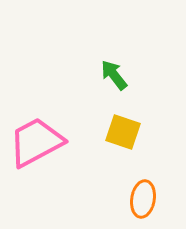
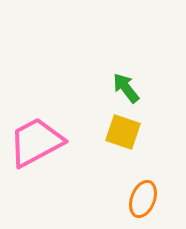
green arrow: moved 12 px right, 13 px down
orange ellipse: rotated 12 degrees clockwise
